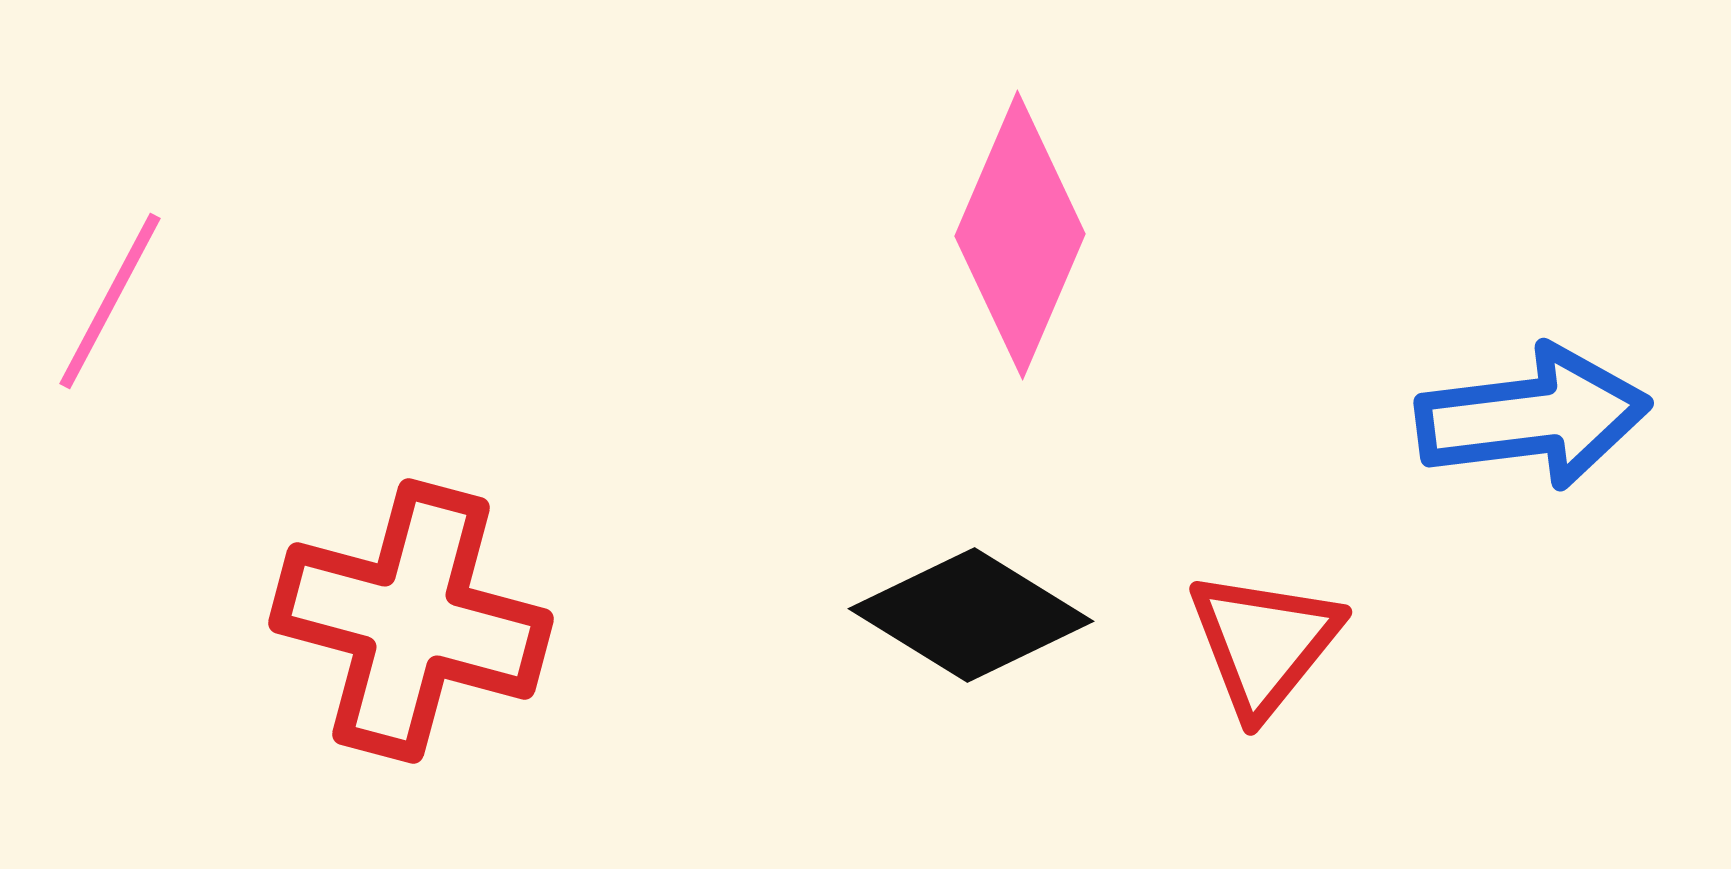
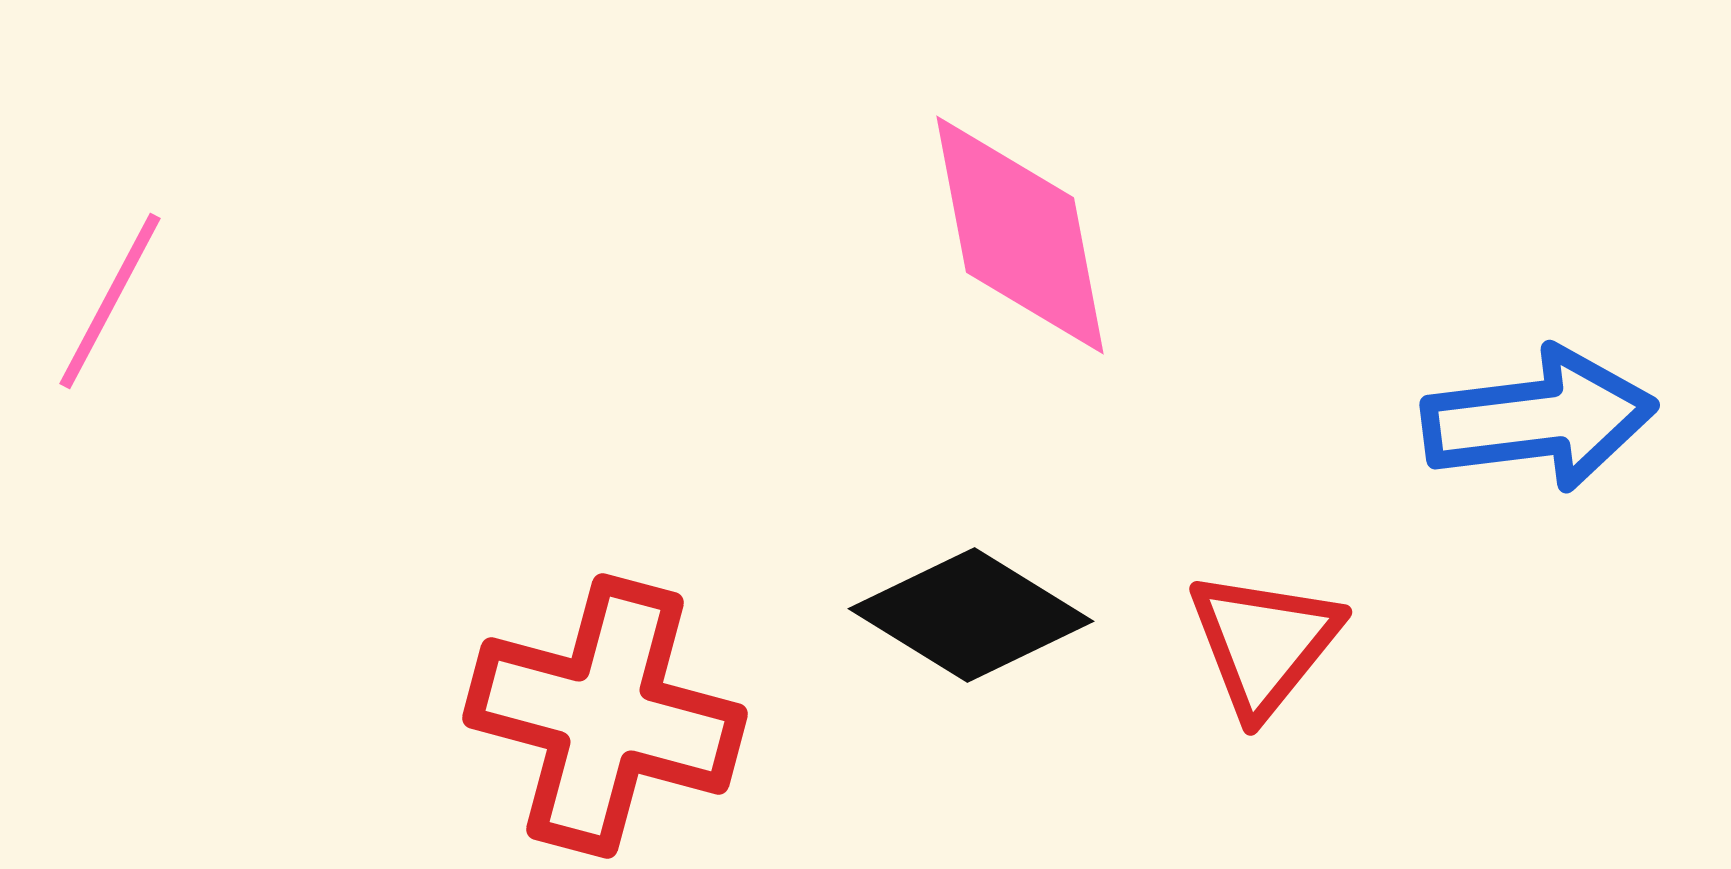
pink diamond: rotated 34 degrees counterclockwise
blue arrow: moved 6 px right, 2 px down
red cross: moved 194 px right, 95 px down
